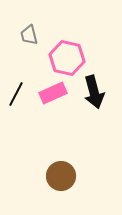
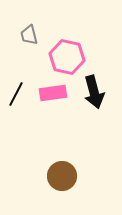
pink hexagon: moved 1 px up
pink rectangle: rotated 16 degrees clockwise
brown circle: moved 1 px right
